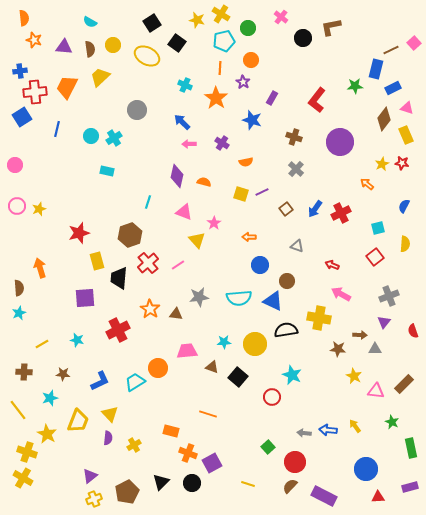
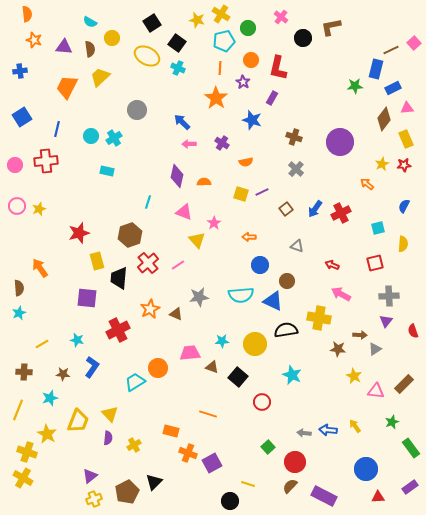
orange semicircle at (24, 18): moved 3 px right, 4 px up
yellow circle at (113, 45): moved 1 px left, 7 px up
cyan cross at (185, 85): moved 7 px left, 17 px up
red cross at (35, 92): moved 11 px right, 69 px down
red L-shape at (317, 100): moved 39 px left, 32 px up; rotated 25 degrees counterclockwise
pink triangle at (407, 108): rotated 24 degrees counterclockwise
yellow rectangle at (406, 135): moved 4 px down
red star at (402, 163): moved 2 px right, 2 px down; rotated 16 degrees counterclockwise
orange semicircle at (204, 182): rotated 16 degrees counterclockwise
yellow semicircle at (405, 244): moved 2 px left
red square at (375, 257): moved 6 px down; rotated 24 degrees clockwise
orange arrow at (40, 268): rotated 18 degrees counterclockwise
gray cross at (389, 296): rotated 18 degrees clockwise
purple square at (85, 298): moved 2 px right; rotated 10 degrees clockwise
cyan semicircle at (239, 298): moved 2 px right, 3 px up
orange star at (150, 309): rotated 12 degrees clockwise
brown triangle at (176, 314): rotated 16 degrees clockwise
purple triangle at (384, 322): moved 2 px right, 1 px up
cyan star at (224, 342): moved 2 px left, 1 px up
gray triangle at (375, 349): rotated 32 degrees counterclockwise
pink trapezoid at (187, 351): moved 3 px right, 2 px down
blue L-shape at (100, 381): moved 8 px left, 14 px up; rotated 30 degrees counterclockwise
red circle at (272, 397): moved 10 px left, 5 px down
yellow line at (18, 410): rotated 60 degrees clockwise
green star at (392, 422): rotated 24 degrees clockwise
green rectangle at (411, 448): rotated 24 degrees counterclockwise
black triangle at (161, 482): moved 7 px left
black circle at (192, 483): moved 38 px right, 18 px down
purple rectangle at (410, 487): rotated 21 degrees counterclockwise
